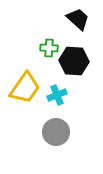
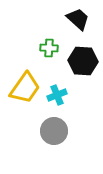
black hexagon: moved 9 px right
gray circle: moved 2 px left, 1 px up
